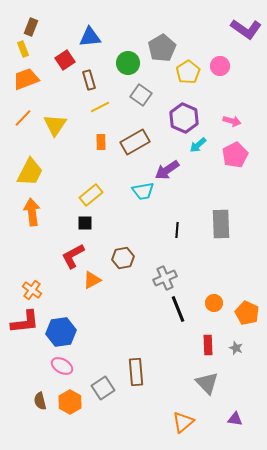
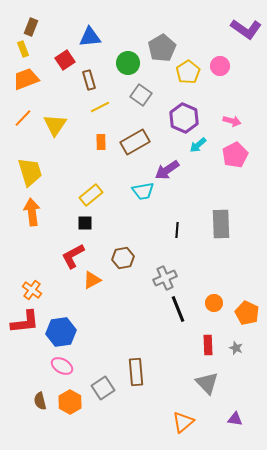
yellow trapezoid at (30, 172): rotated 44 degrees counterclockwise
